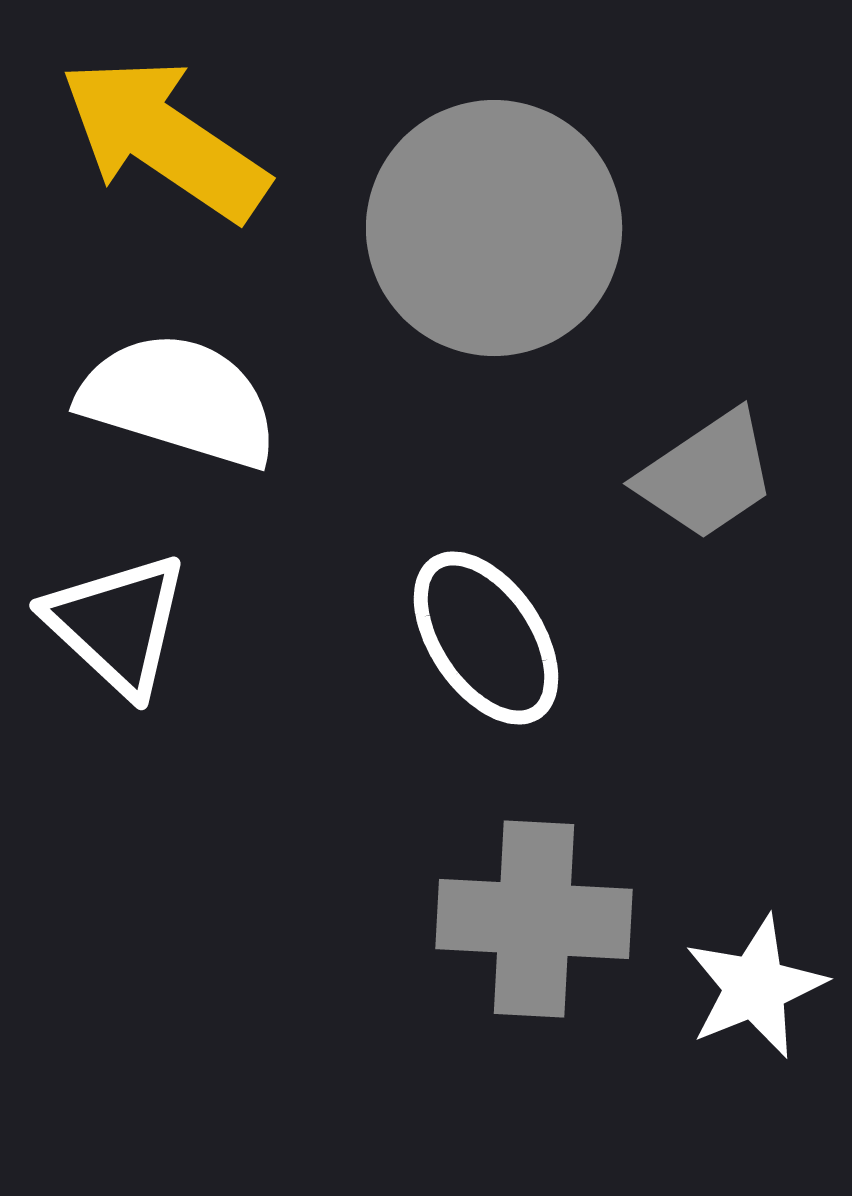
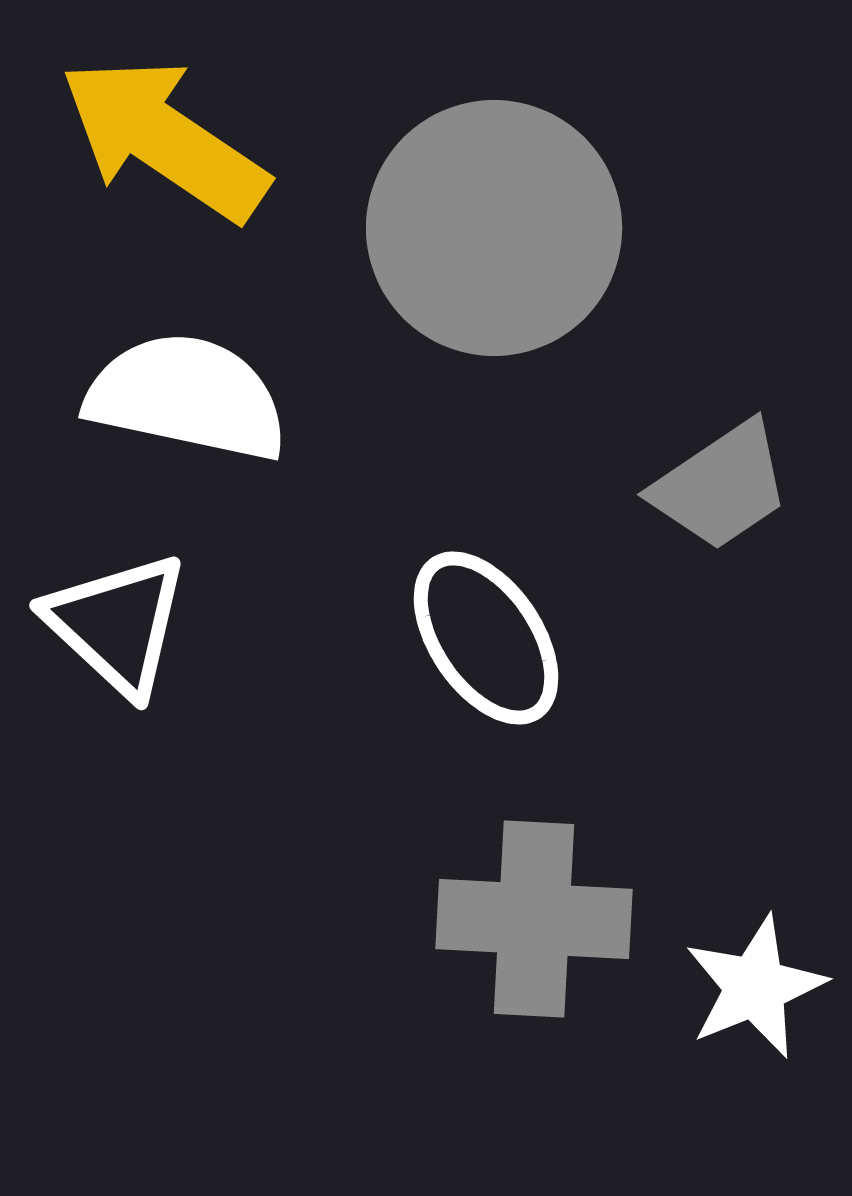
white semicircle: moved 8 px right, 3 px up; rotated 5 degrees counterclockwise
gray trapezoid: moved 14 px right, 11 px down
